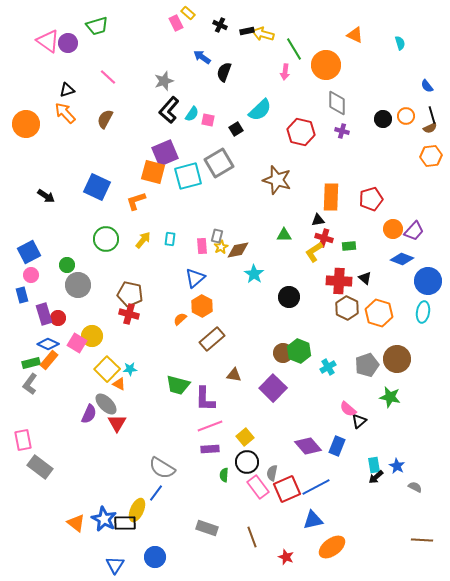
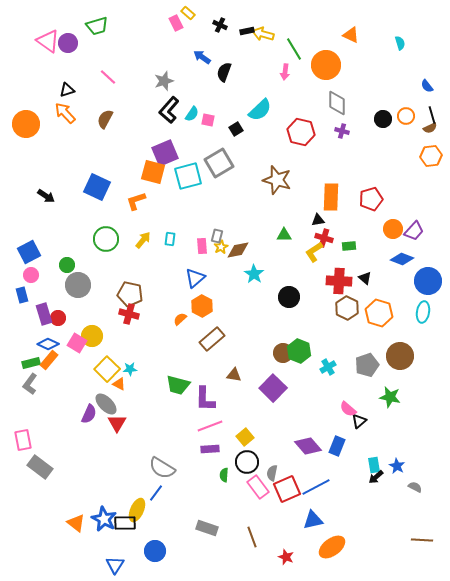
orange triangle at (355, 35): moved 4 px left
brown circle at (397, 359): moved 3 px right, 3 px up
blue circle at (155, 557): moved 6 px up
